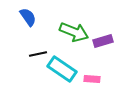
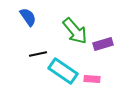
green arrow: moved 1 px right, 1 px up; rotated 28 degrees clockwise
purple rectangle: moved 3 px down
cyan rectangle: moved 1 px right, 2 px down
